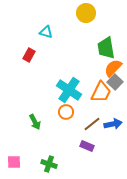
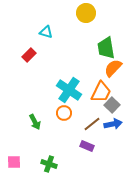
red rectangle: rotated 16 degrees clockwise
gray square: moved 3 px left, 23 px down
orange circle: moved 2 px left, 1 px down
